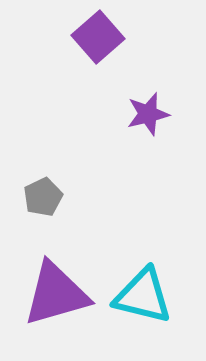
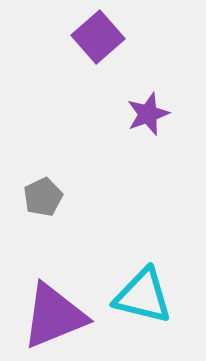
purple star: rotated 6 degrees counterclockwise
purple triangle: moved 2 px left, 22 px down; rotated 6 degrees counterclockwise
